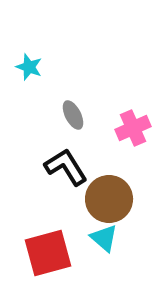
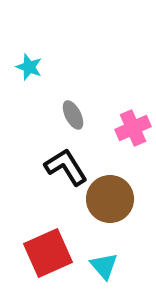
brown circle: moved 1 px right
cyan triangle: moved 28 px down; rotated 8 degrees clockwise
red square: rotated 9 degrees counterclockwise
